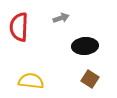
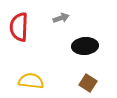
brown square: moved 2 px left, 4 px down
